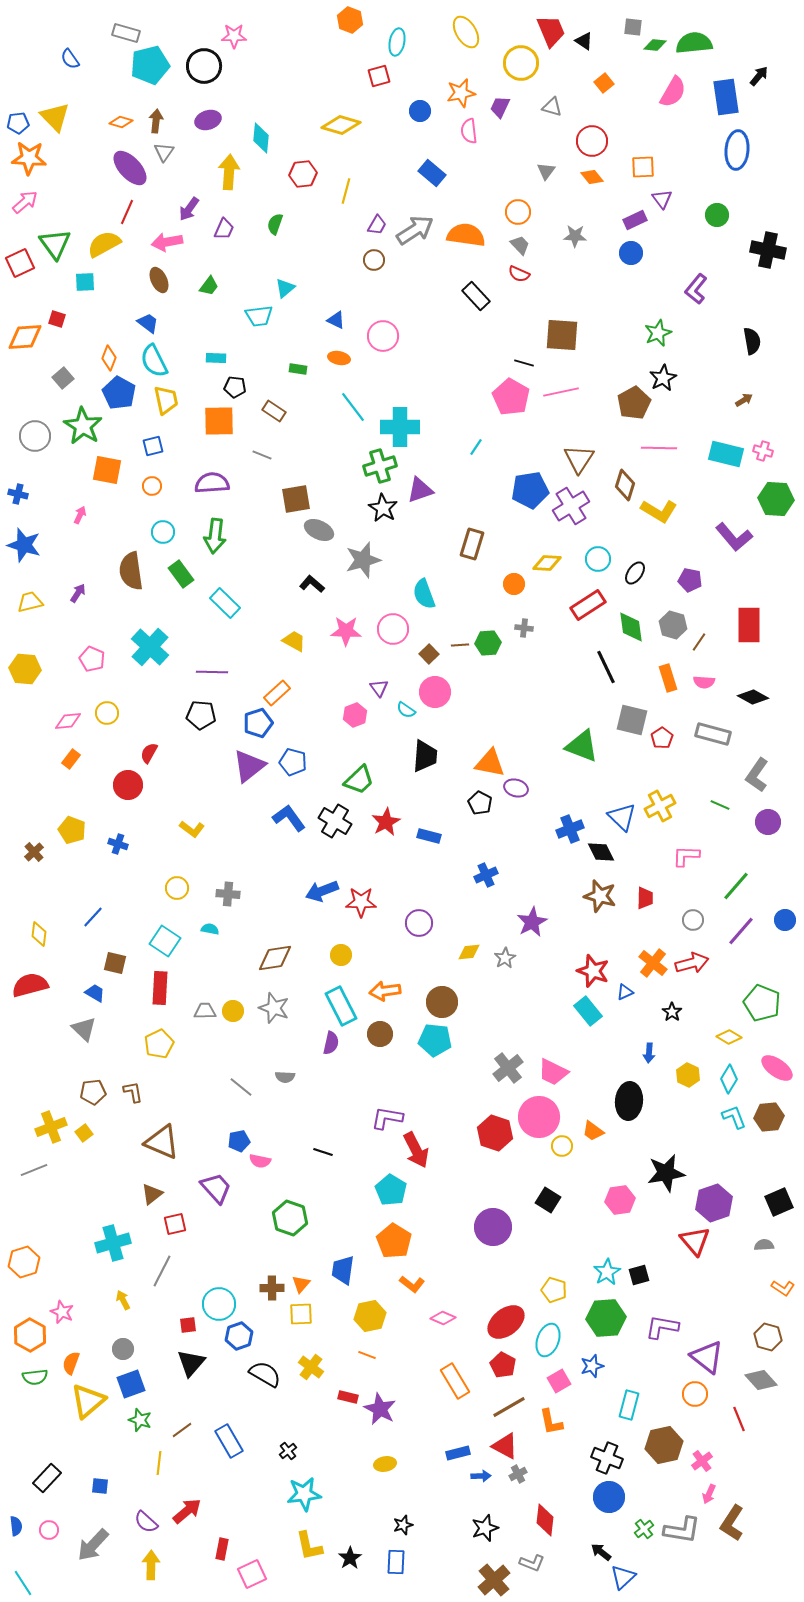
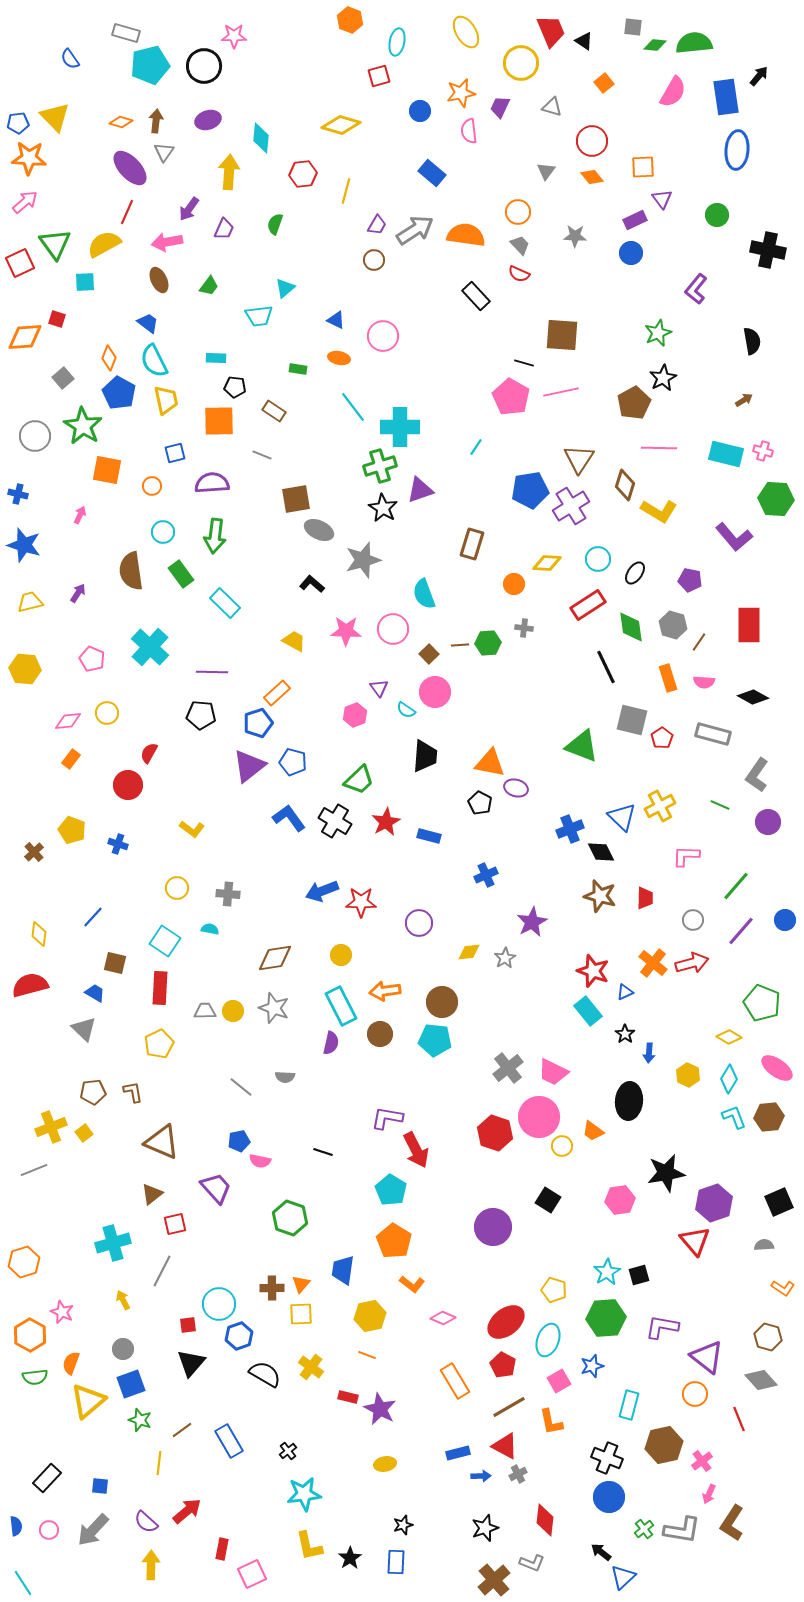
blue square at (153, 446): moved 22 px right, 7 px down
black star at (672, 1012): moved 47 px left, 22 px down
gray arrow at (93, 1545): moved 15 px up
